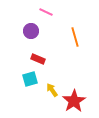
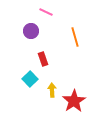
red rectangle: moved 5 px right; rotated 48 degrees clockwise
cyan square: rotated 28 degrees counterclockwise
yellow arrow: rotated 32 degrees clockwise
